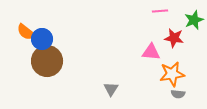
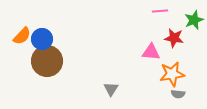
orange semicircle: moved 4 px left, 4 px down; rotated 84 degrees counterclockwise
